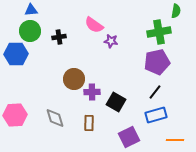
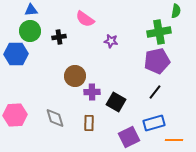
pink semicircle: moved 9 px left, 6 px up
purple pentagon: moved 1 px up
brown circle: moved 1 px right, 3 px up
blue rectangle: moved 2 px left, 8 px down
orange line: moved 1 px left
